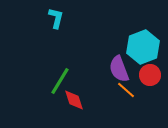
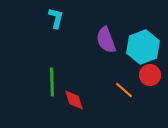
purple semicircle: moved 13 px left, 29 px up
green line: moved 8 px left, 1 px down; rotated 32 degrees counterclockwise
orange line: moved 2 px left
